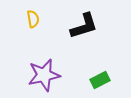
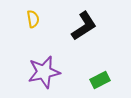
black L-shape: rotated 16 degrees counterclockwise
purple star: moved 3 px up
